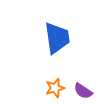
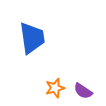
blue trapezoid: moved 25 px left
